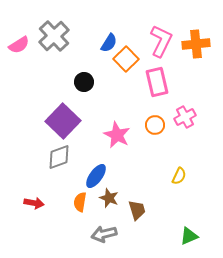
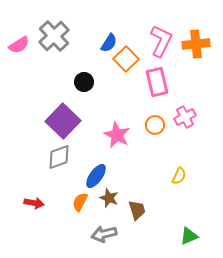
orange semicircle: rotated 18 degrees clockwise
